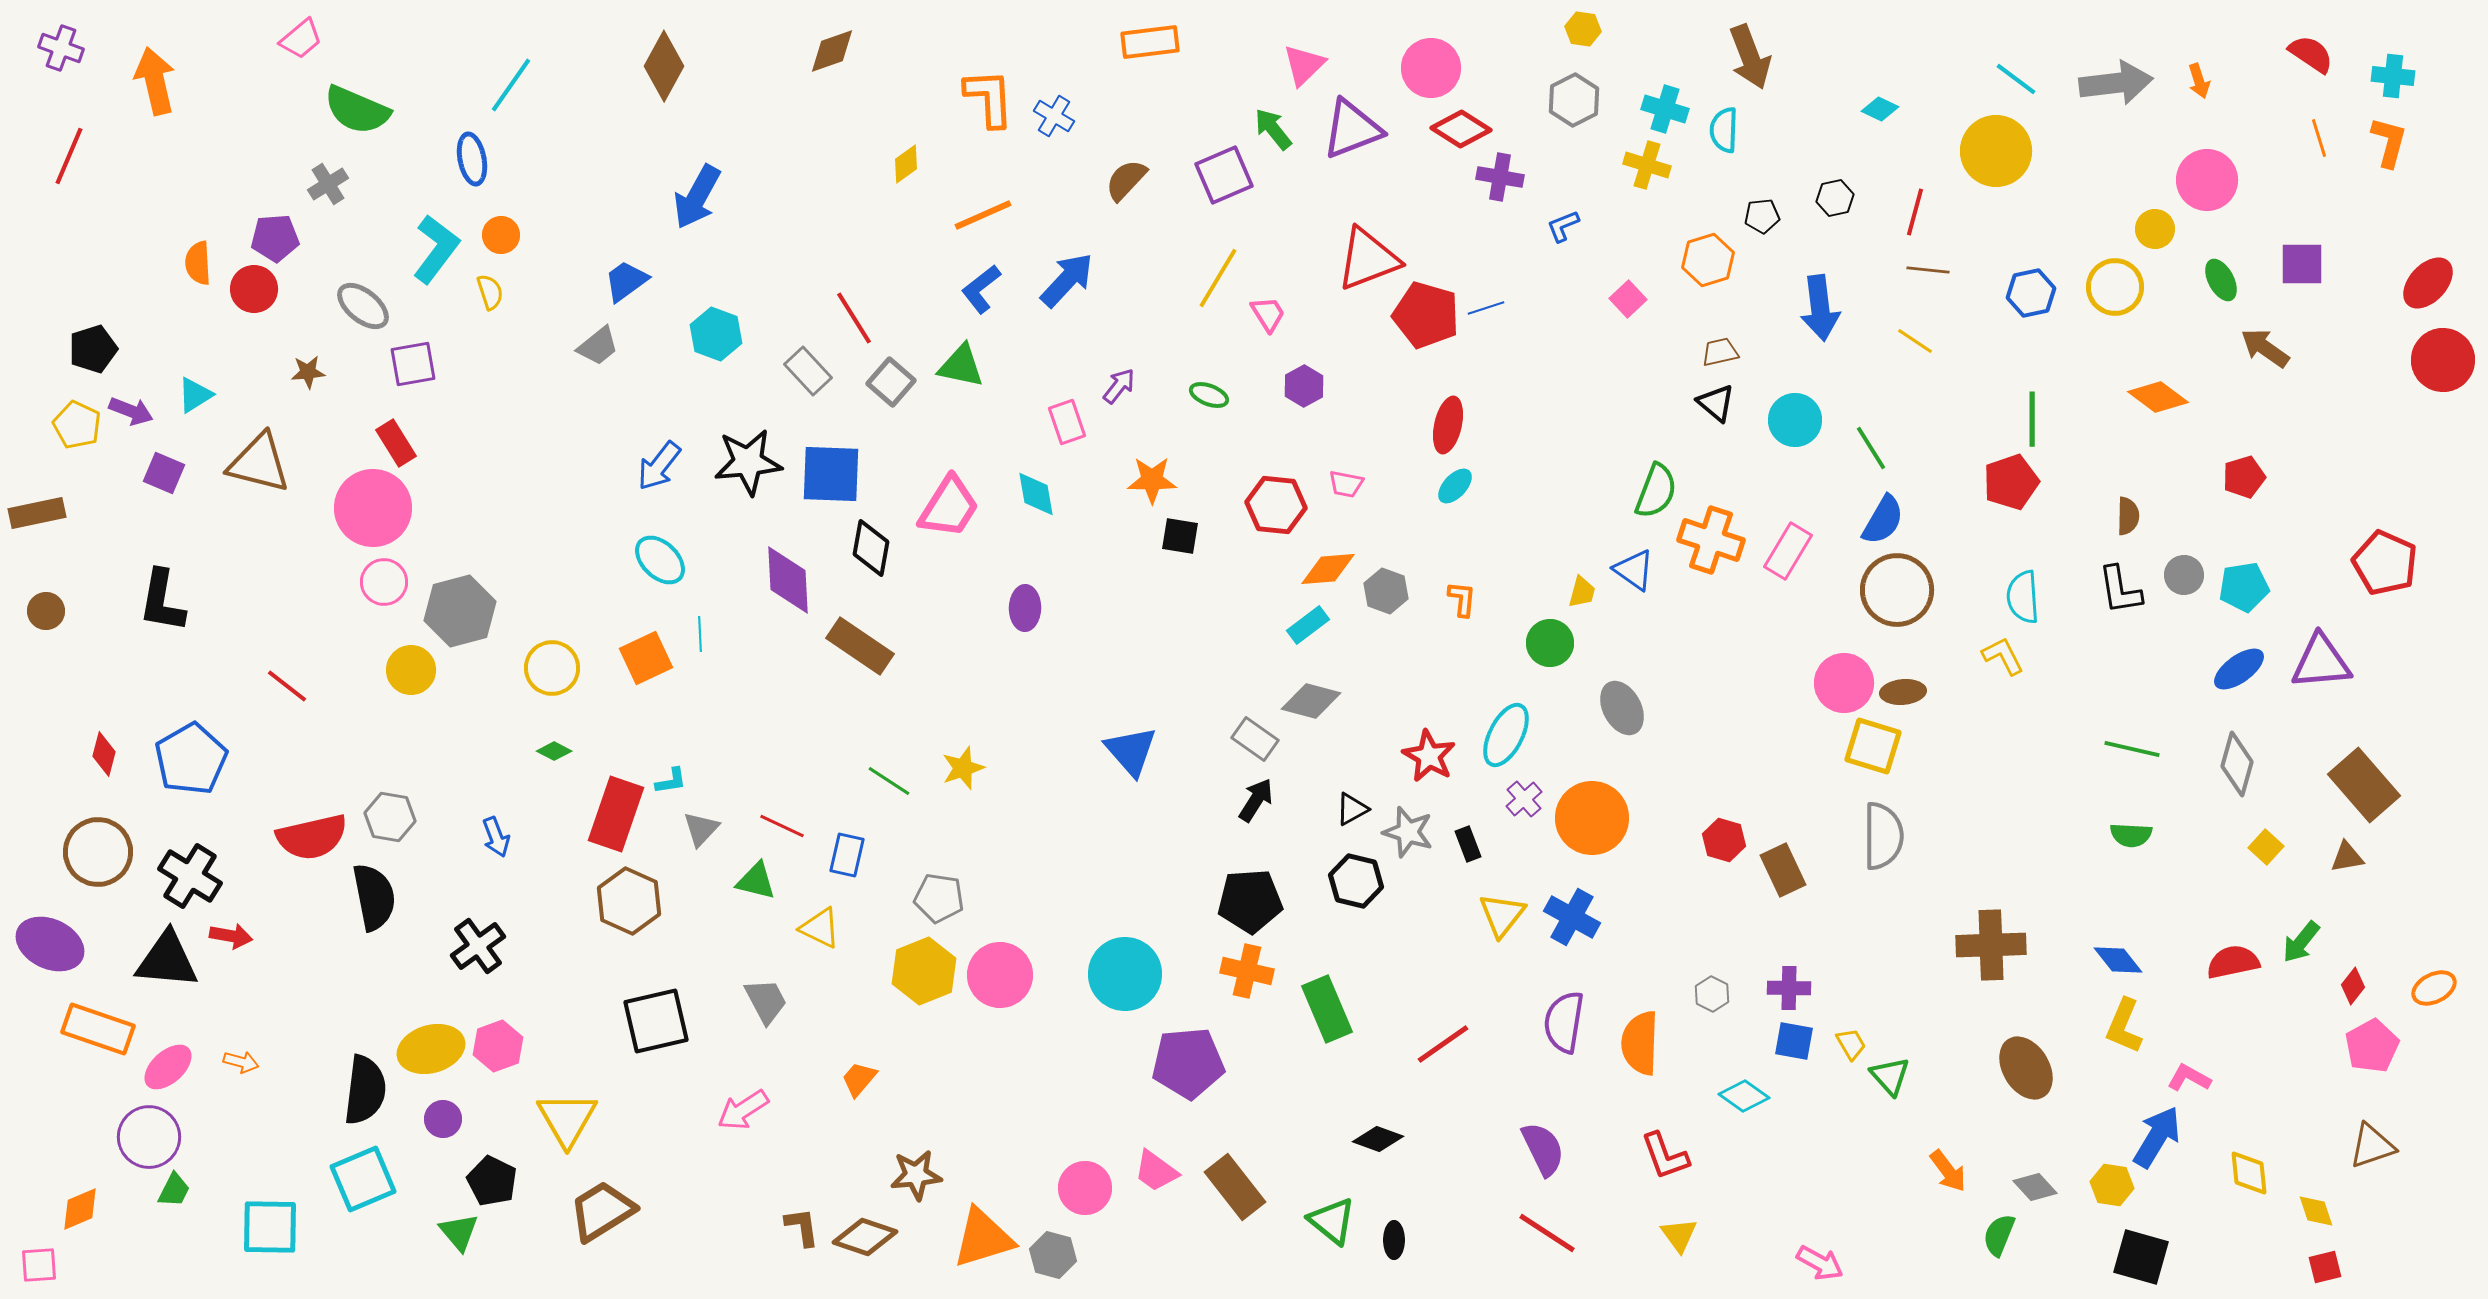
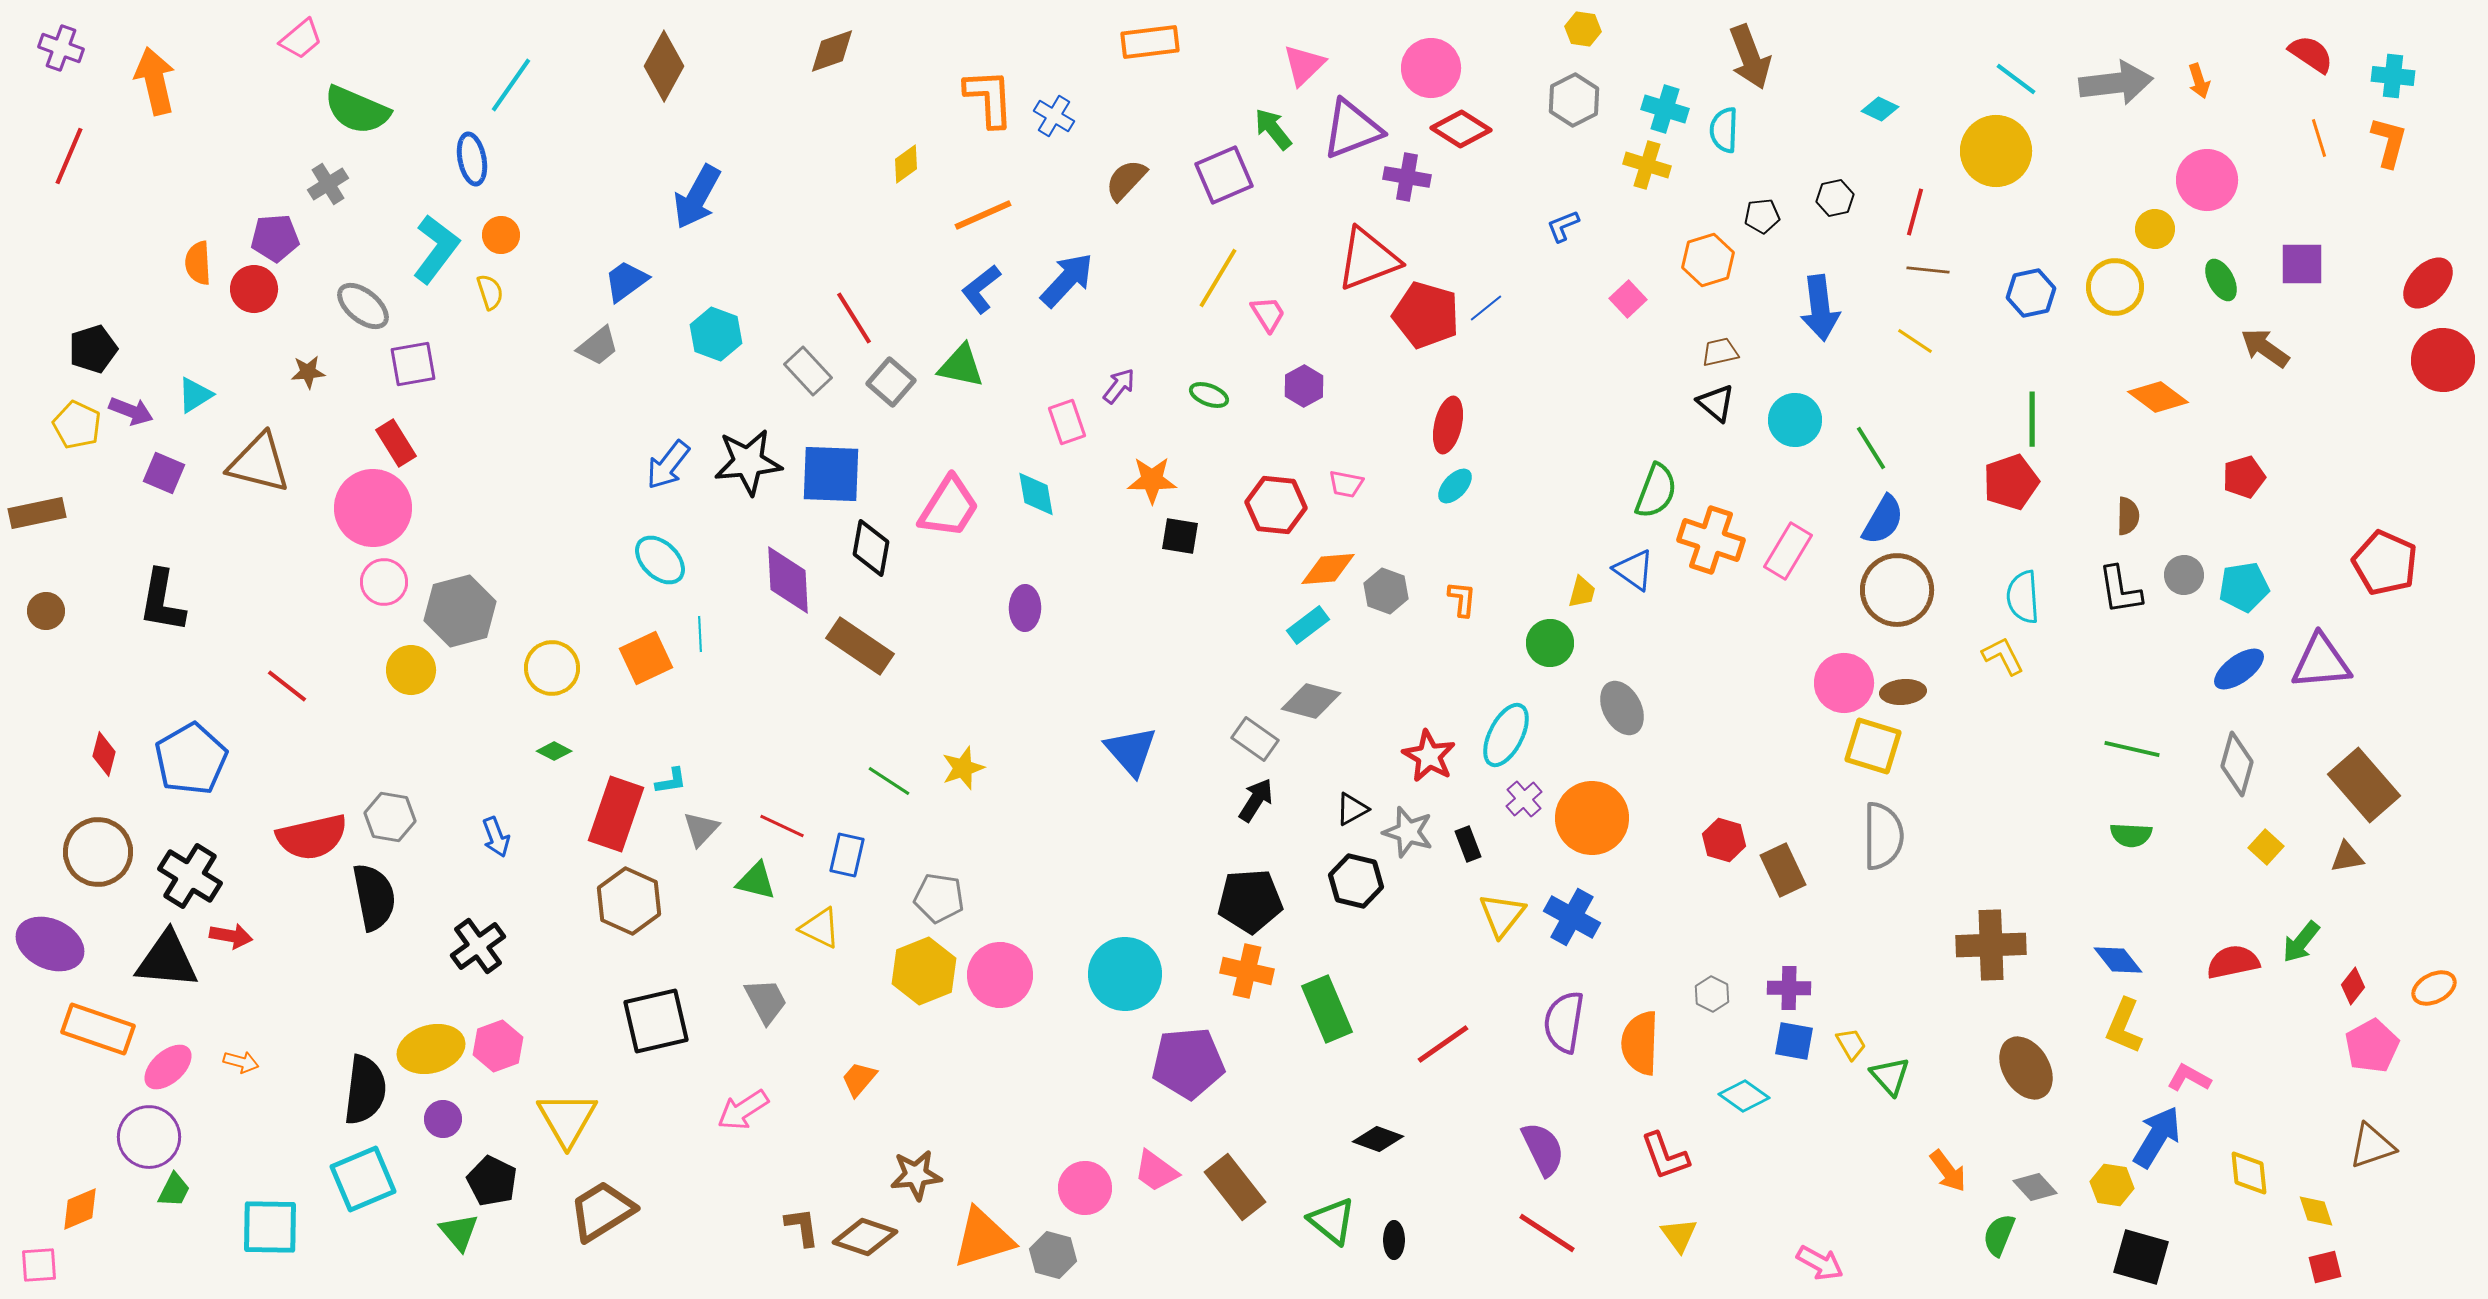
purple cross at (1500, 177): moved 93 px left
blue line at (1486, 308): rotated 21 degrees counterclockwise
blue arrow at (659, 466): moved 9 px right, 1 px up
